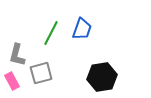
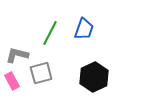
blue trapezoid: moved 2 px right
green line: moved 1 px left
gray L-shape: rotated 90 degrees clockwise
black hexagon: moved 8 px left; rotated 16 degrees counterclockwise
